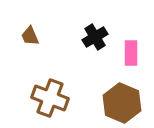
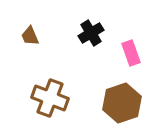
black cross: moved 4 px left, 4 px up
pink rectangle: rotated 20 degrees counterclockwise
brown hexagon: rotated 18 degrees clockwise
